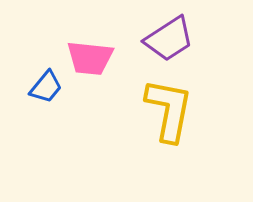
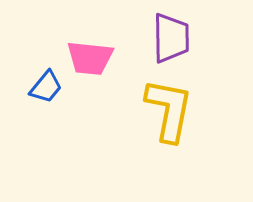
purple trapezoid: moved 2 px right, 1 px up; rotated 58 degrees counterclockwise
